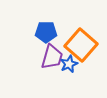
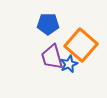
blue pentagon: moved 2 px right, 8 px up
purple trapezoid: rotated 148 degrees clockwise
